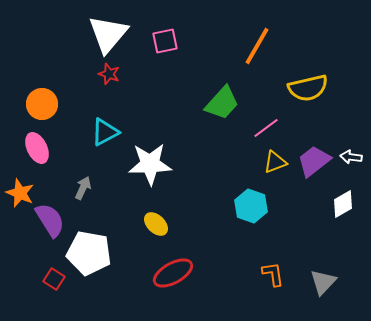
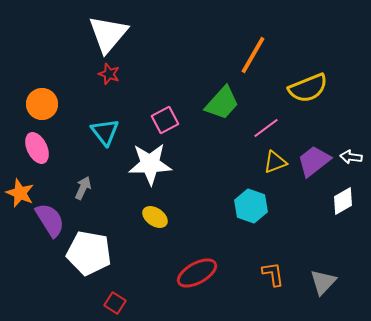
pink square: moved 79 px down; rotated 16 degrees counterclockwise
orange line: moved 4 px left, 9 px down
yellow semicircle: rotated 9 degrees counterclockwise
cyan triangle: rotated 40 degrees counterclockwise
white diamond: moved 3 px up
yellow ellipse: moved 1 px left, 7 px up; rotated 10 degrees counterclockwise
red ellipse: moved 24 px right
red square: moved 61 px right, 24 px down
